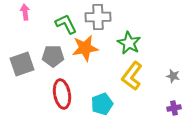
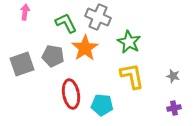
pink arrow: rotated 14 degrees clockwise
gray cross: rotated 25 degrees clockwise
green L-shape: moved 1 px up
green star: moved 1 px up
orange star: rotated 24 degrees counterclockwise
gray pentagon: rotated 10 degrees clockwise
yellow L-shape: rotated 132 degrees clockwise
red ellipse: moved 9 px right
cyan pentagon: moved 1 px down; rotated 25 degrees clockwise
